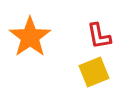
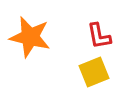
orange star: rotated 24 degrees counterclockwise
